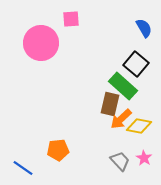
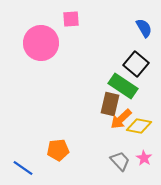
green rectangle: rotated 8 degrees counterclockwise
